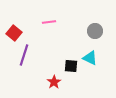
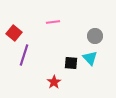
pink line: moved 4 px right
gray circle: moved 5 px down
cyan triangle: rotated 21 degrees clockwise
black square: moved 3 px up
